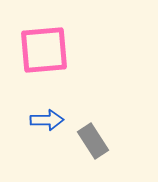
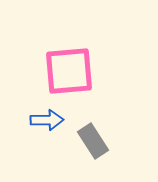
pink square: moved 25 px right, 21 px down
